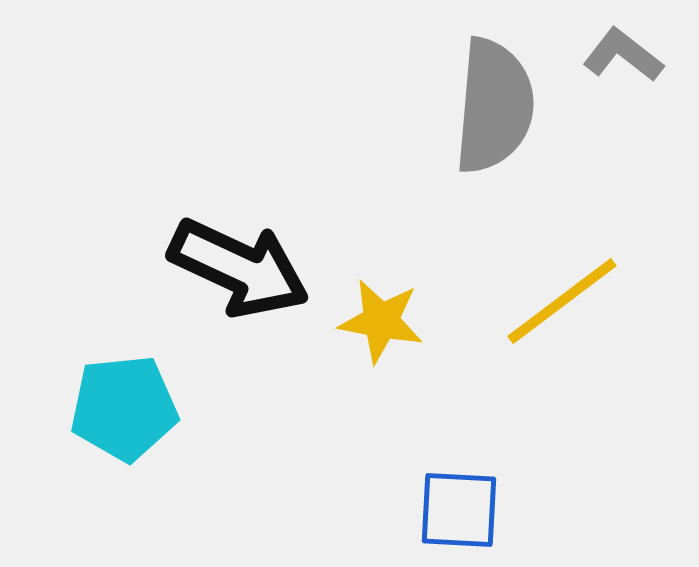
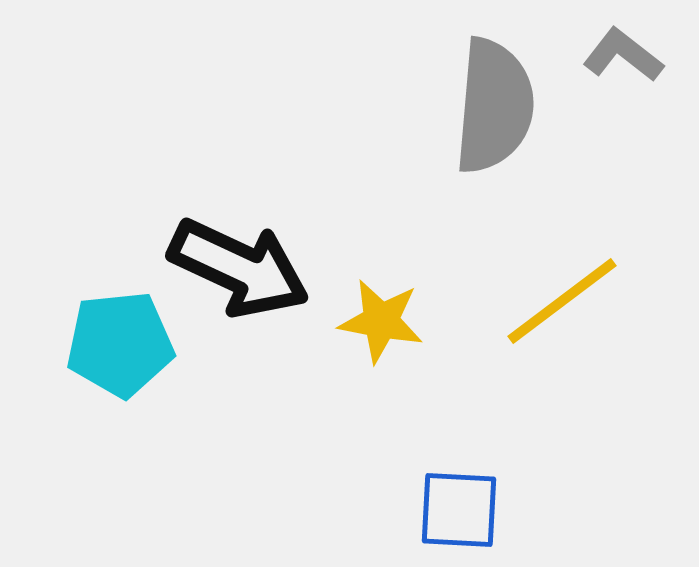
cyan pentagon: moved 4 px left, 64 px up
